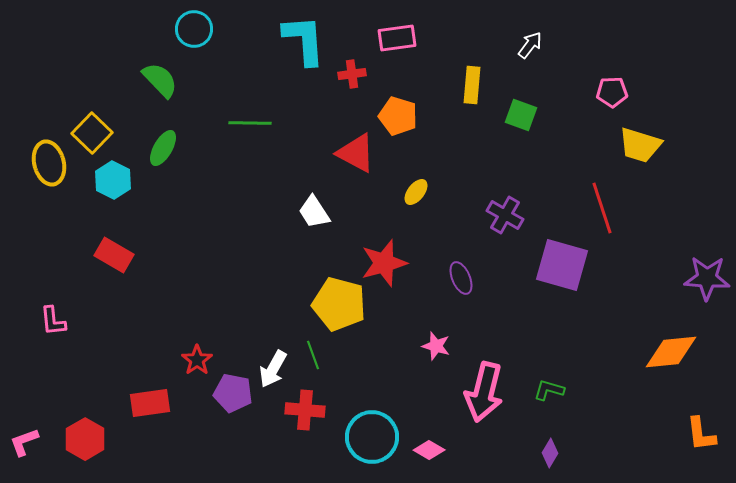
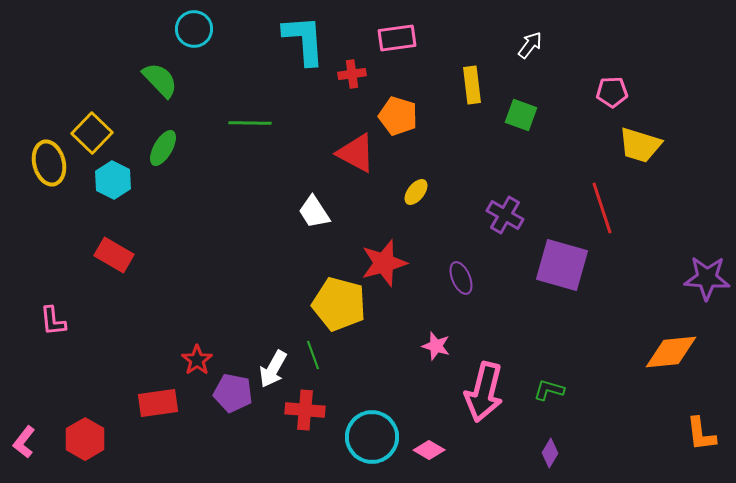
yellow rectangle at (472, 85): rotated 12 degrees counterclockwise
red rectangle at (150, 403): moved 8 px right
pink L-shape at (24, 442): rotated 32 degrees counterclockwise
